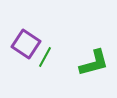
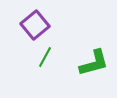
purple square: moved 9 px right, 19 px up; rotated 16 degrees clockwise
